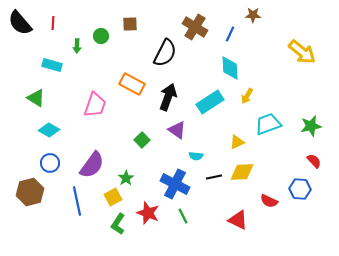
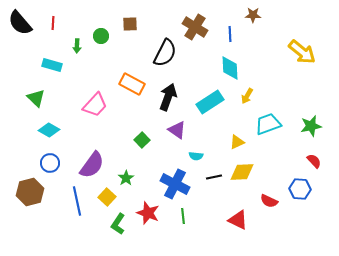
blue line at (230, 34): rotated 28 degrees counterclockwise
green triangle at (36, 98): rotated 12 degrees clockwise
pink trapezoid at (95, 105): rotated 24 degrees clockwise
yellow square at (113, 197): moved 6 px left; rotated 18 degrees counterclockwise
green line at (183, 216): rotated 21 degrees clockwise
